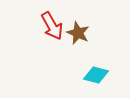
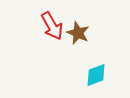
cyan diamond: rotated 35 degrees counterclockwise
